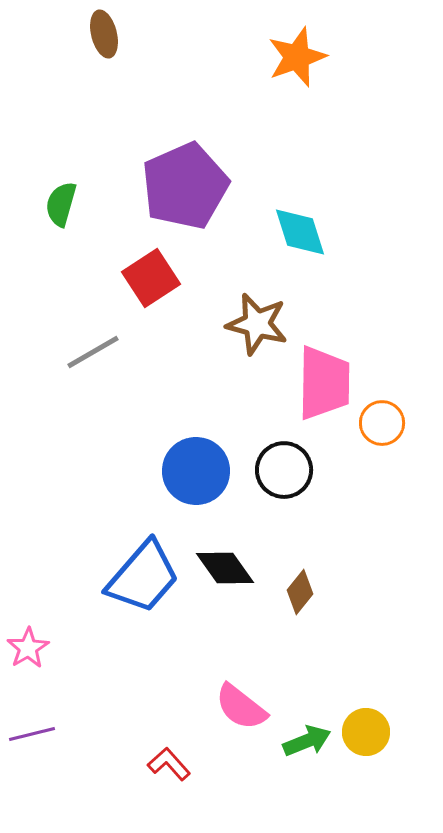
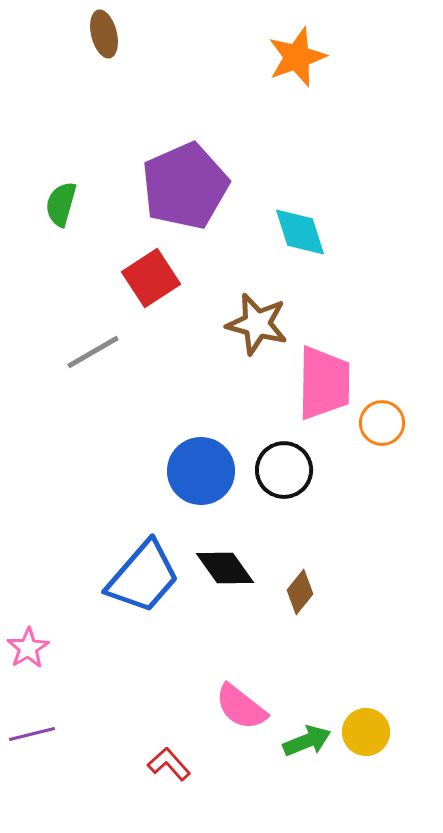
blue circle: moved 5 px right
